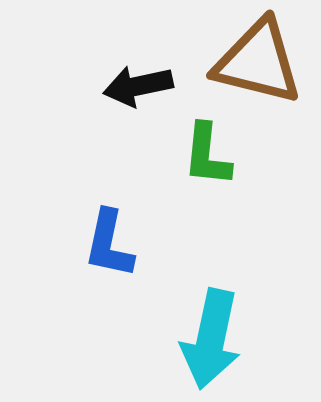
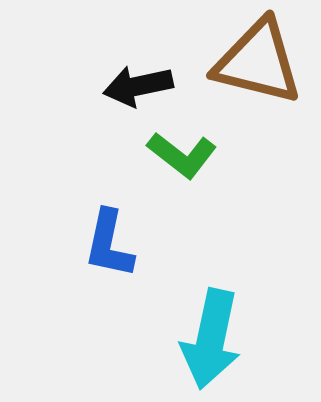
green L-shape: moved 25 px left; rotated 58 degrees counterclockwise
